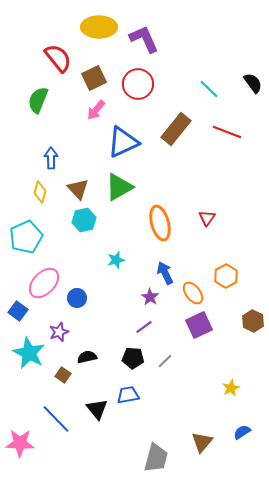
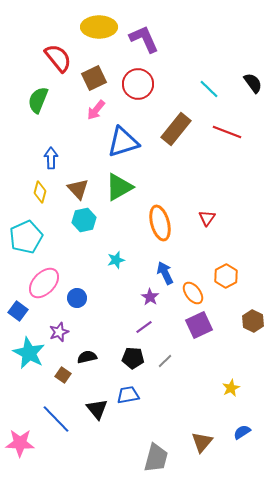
blue triangle at (123, 142): rotated 8 degrees clockwise
